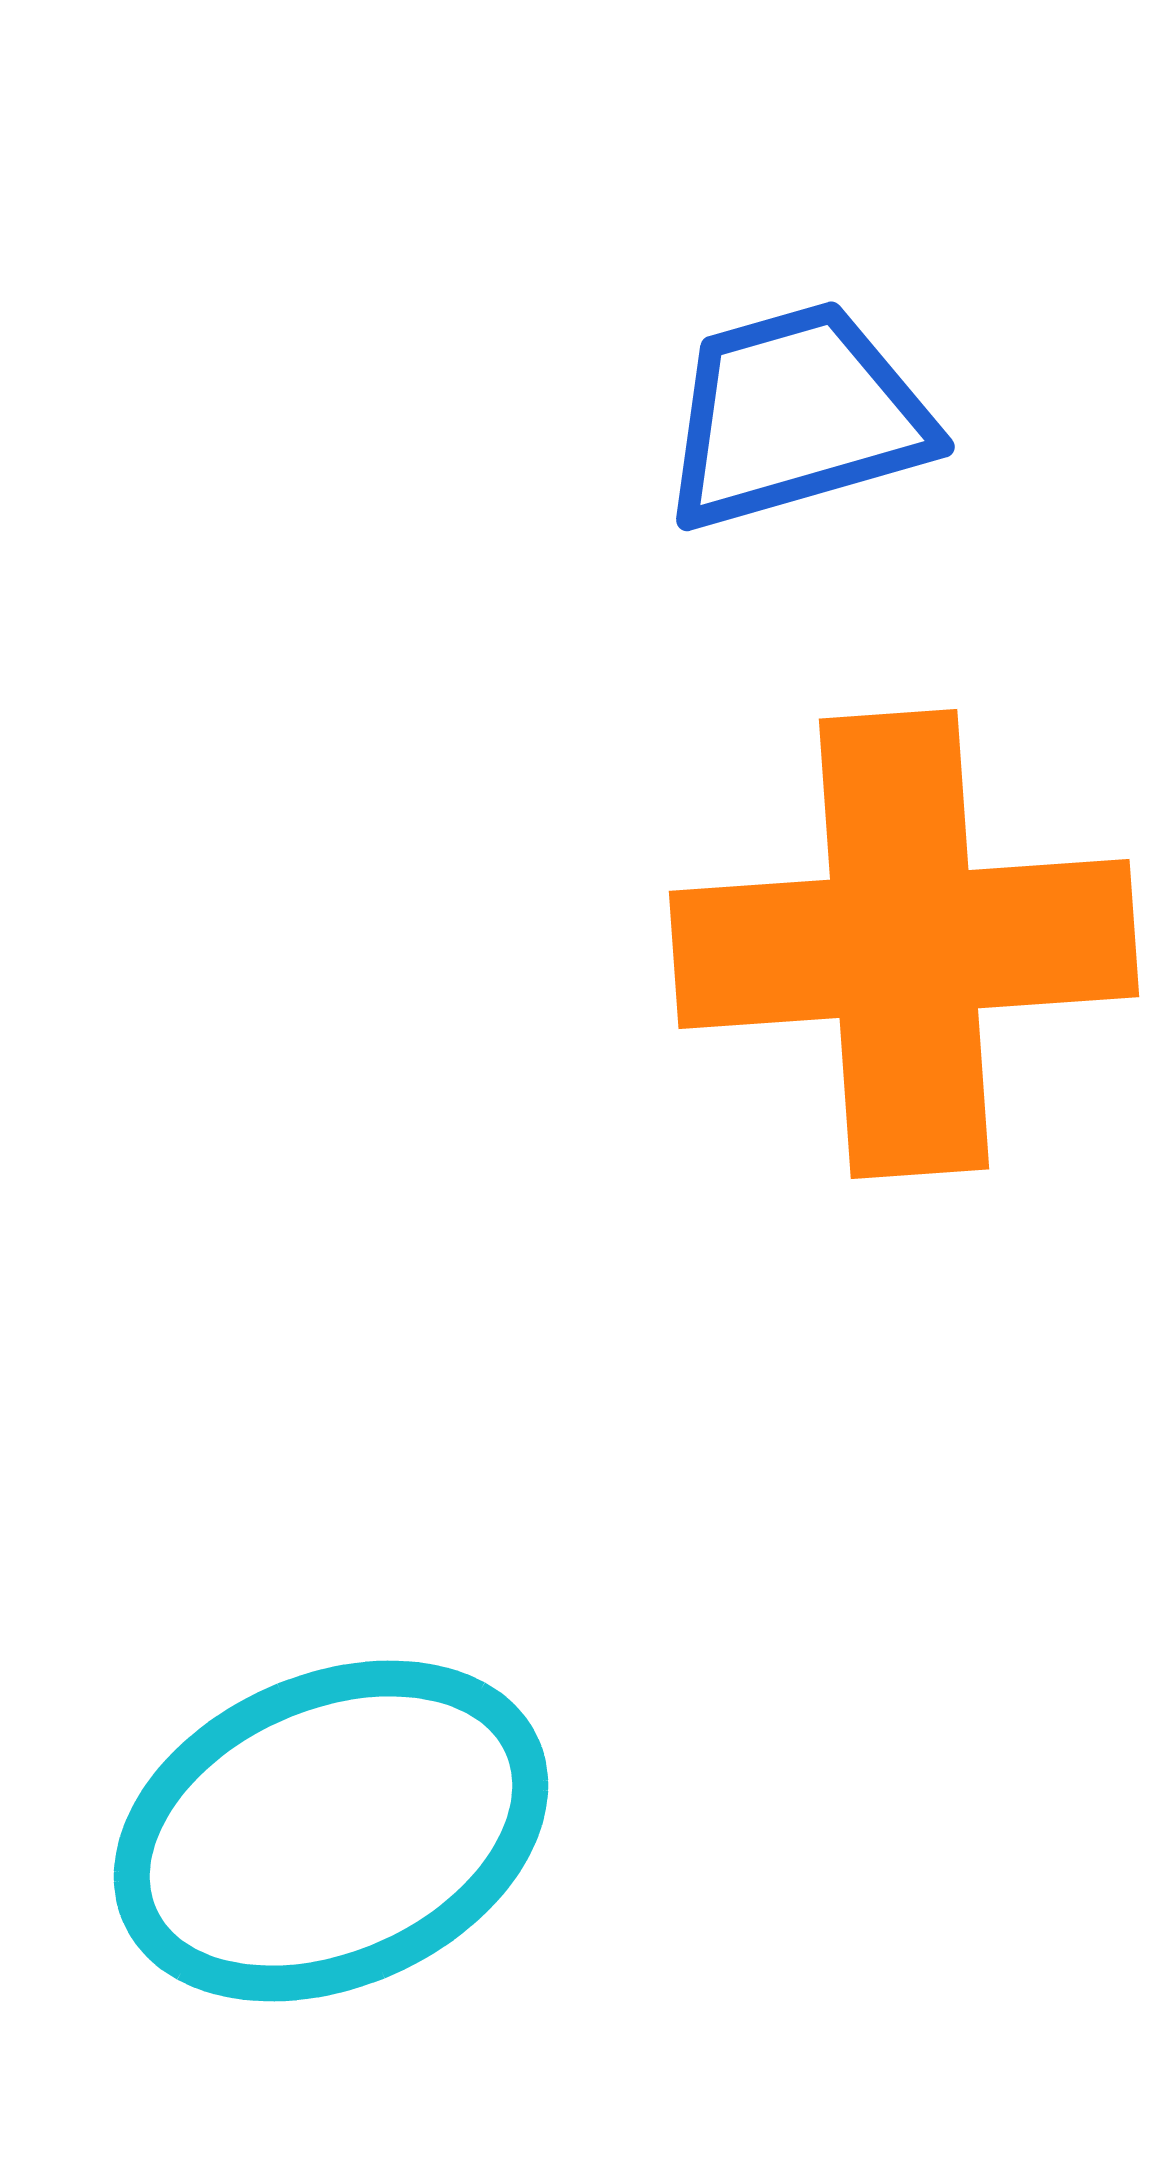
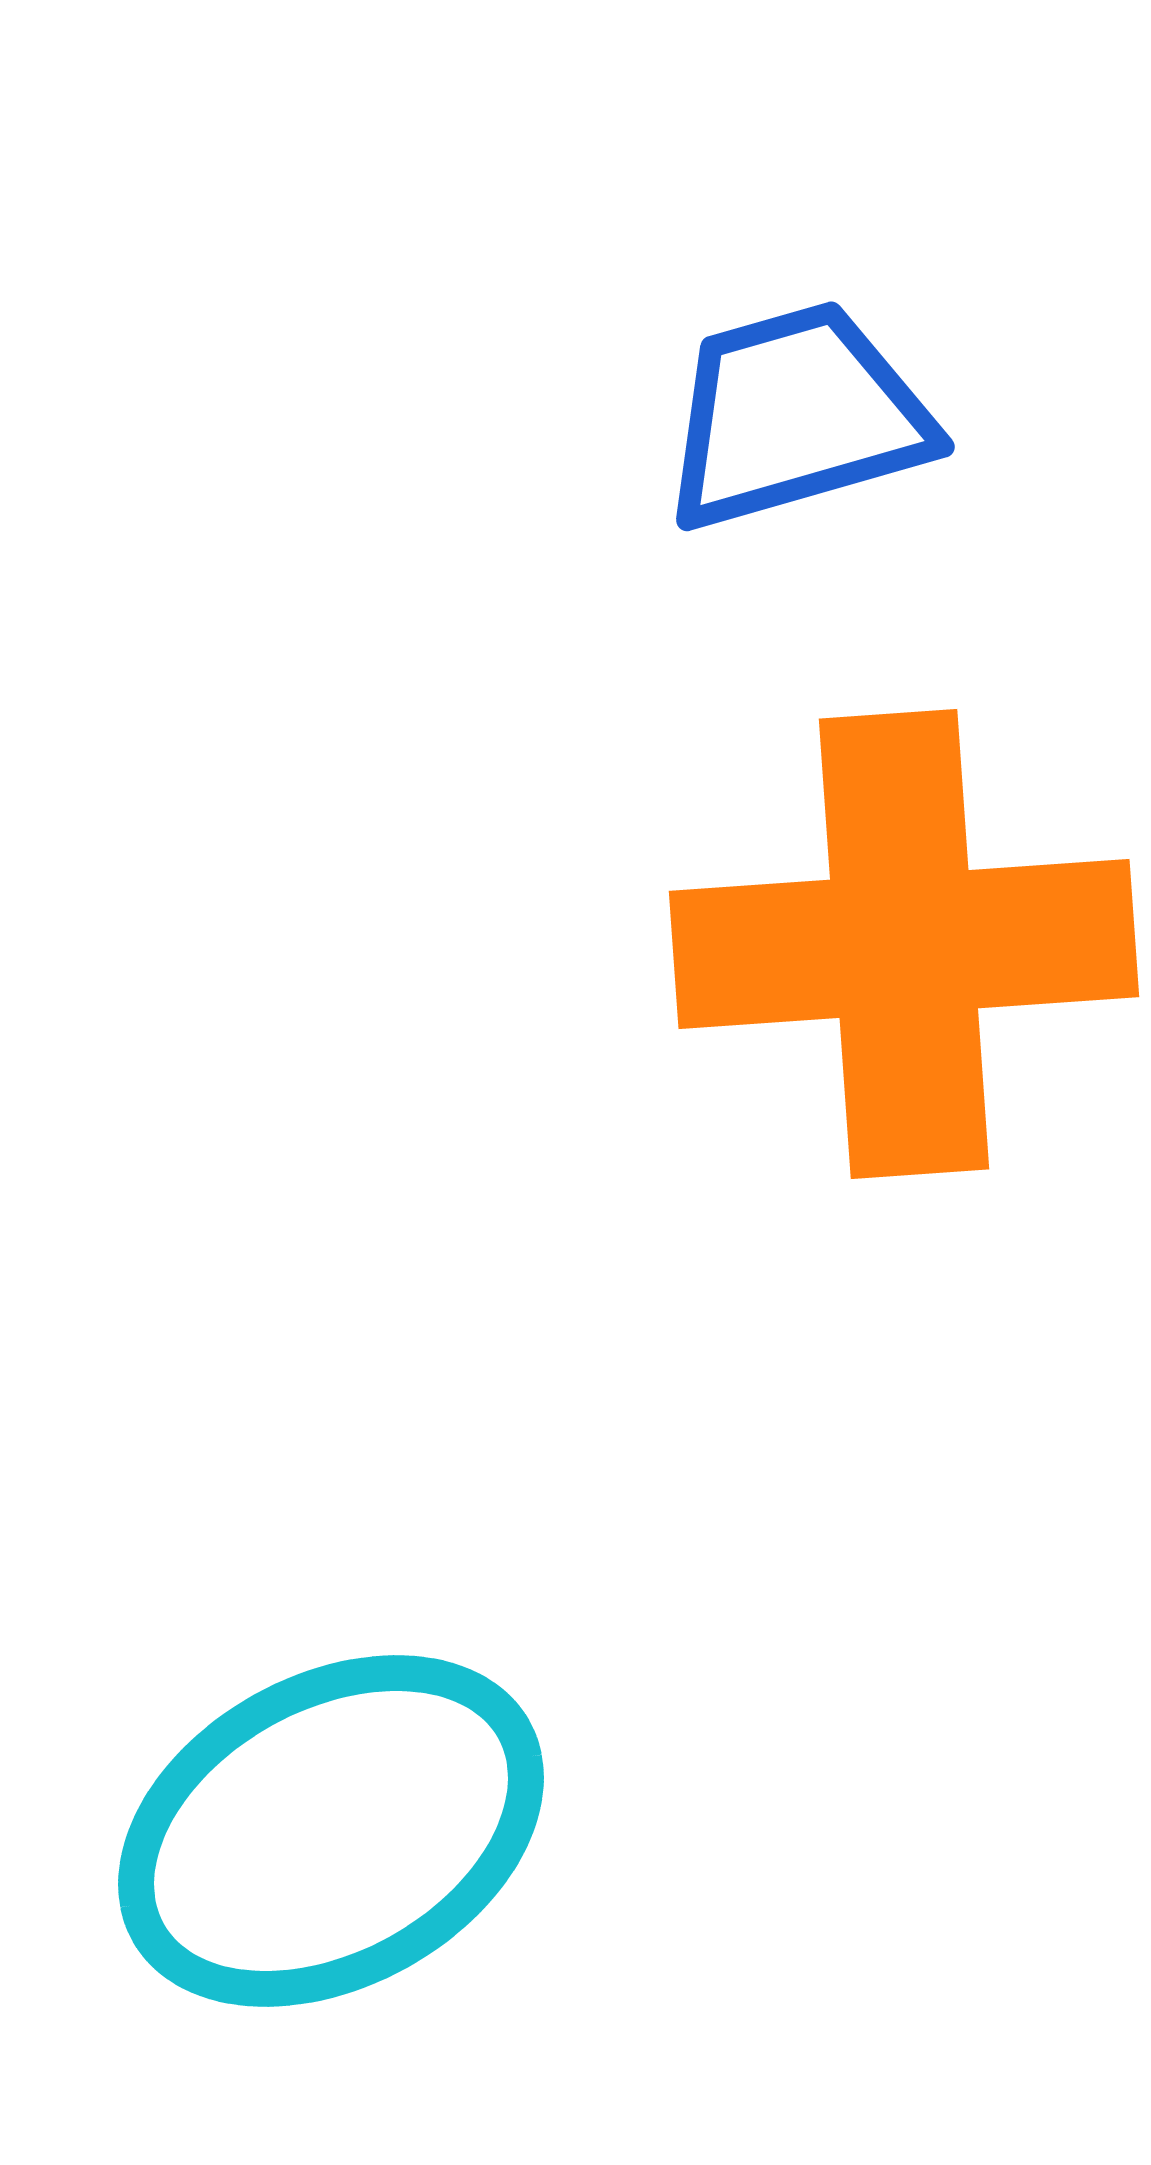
cyan ellipse: rotated 5 degrees counterclockwise
